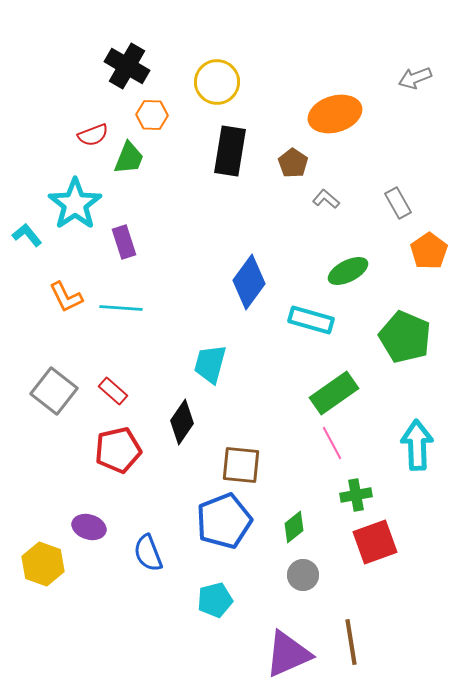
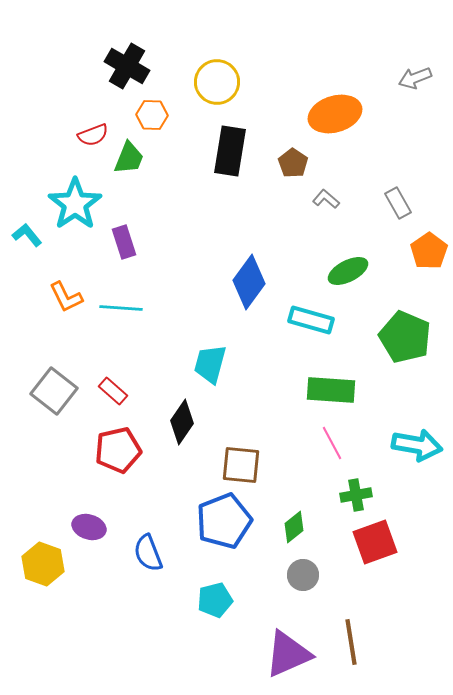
green rectangle at (334, 393): moved 3 px left, 3 px up; rotated 39 degrees clockwise
cyan arrow at (417, 445): rotated 102 degrees clockwise
